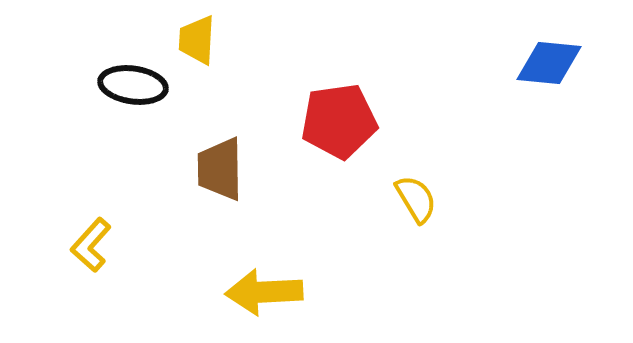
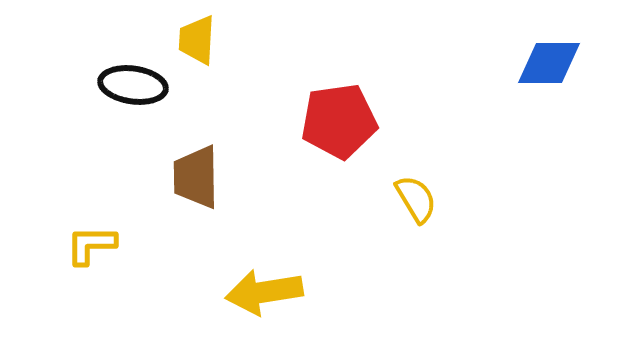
blue diamond: rotated 6 degrees counterclockwise
brown trapezoid: moved 24 px left, 8 px down
yellow L-shape: rotated 48 degrees clockwise
yellow arrow: rotated 6 degrees counterclockwise
